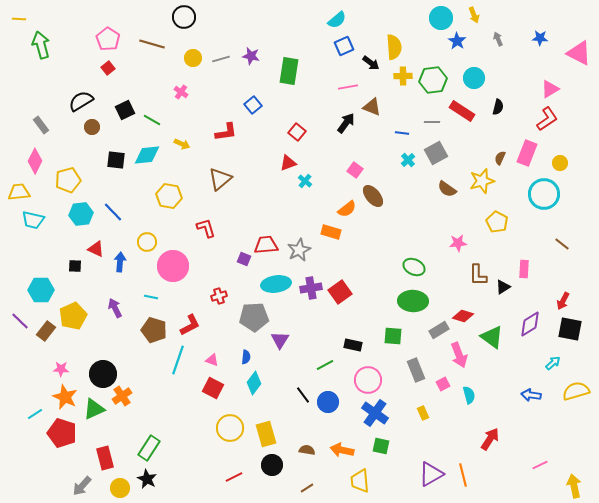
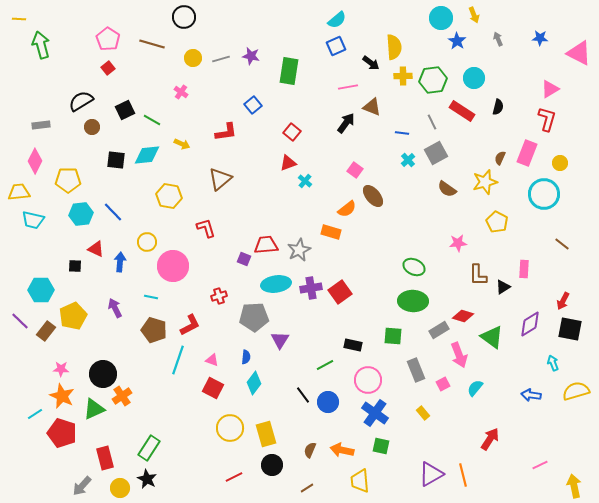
blue square at (344, 46): moved 8 px left
red L-shape at (547, 119): rotated 40 degrees counterclockwise
gray line at (432, 122): rotated 63 degrees clockwise
gray rectangle at (41, 125): rotated 60 degrees counterclockwise
red square at (297, 132): moved 5 px left
yellow pentagon at (68, 180): rotated 15 degrees clockwise
yellow star at (482, 181): moved 3 px right, 1 px down
cyan arrow at (553, 363): rotated 70 degrees counterclockwise
cyan semicircle at (469, 395): moved 6 px right, 7 px up; rotated 126 degrees counterclockwise
orange star at (65, 397): moved 3 px left, 1 px up
yellow rectangle at (423, 413): rotated 16 degrees counterclockwise
brown semicircle at (307, 450): moved 3 px right; rotated 77 degrees counterclockwise
